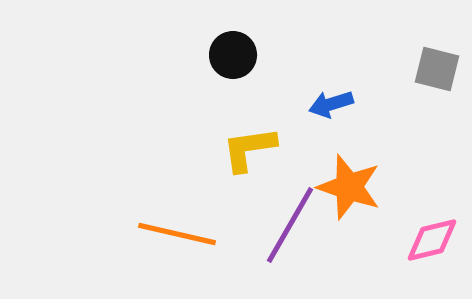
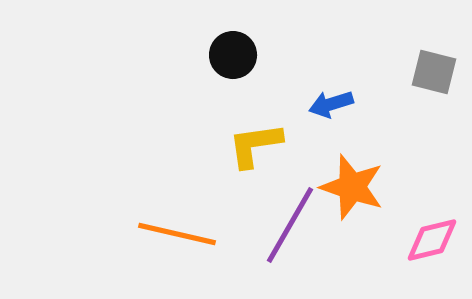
gray square: moved 3 px left, 3 px down
yellow L-shape: moved 6 px right, 4 px up
orange star: moved 3 px right
